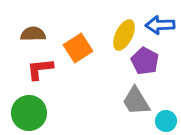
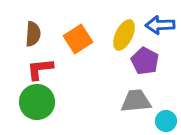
brown semicircle: rotated 95 degrees clockwise
orange square: moved 9 px up
gray trapezoid: rotated 116 degrees clockwise
green circle: moved 8 px right, 11 px up
